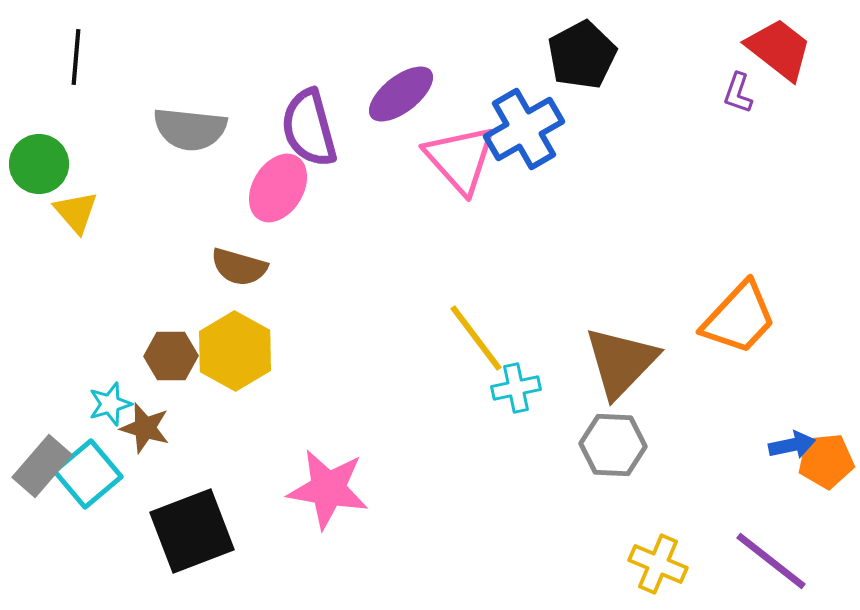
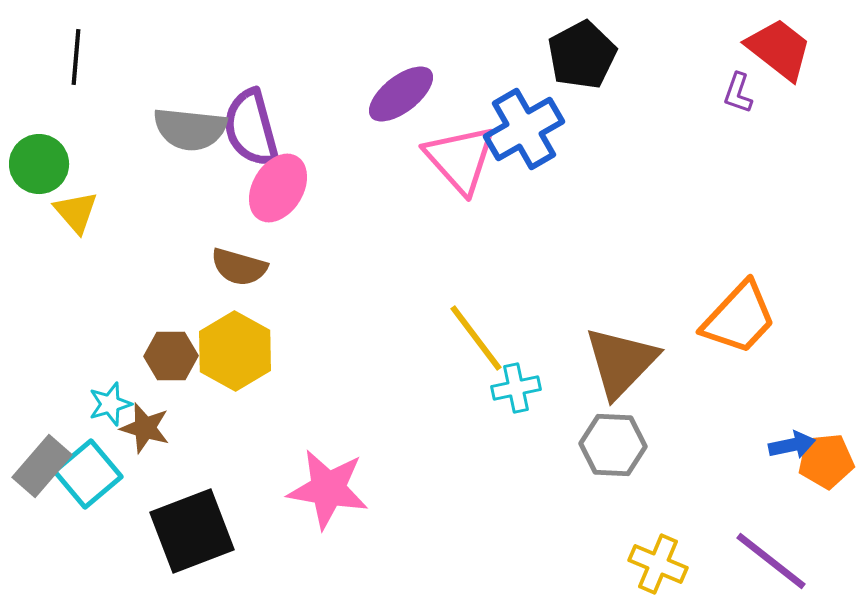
purple semicircle: moved 58 px left
